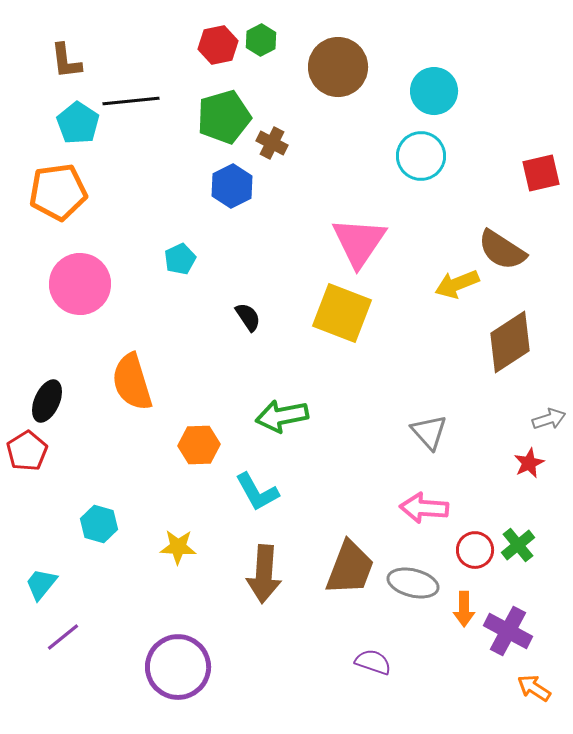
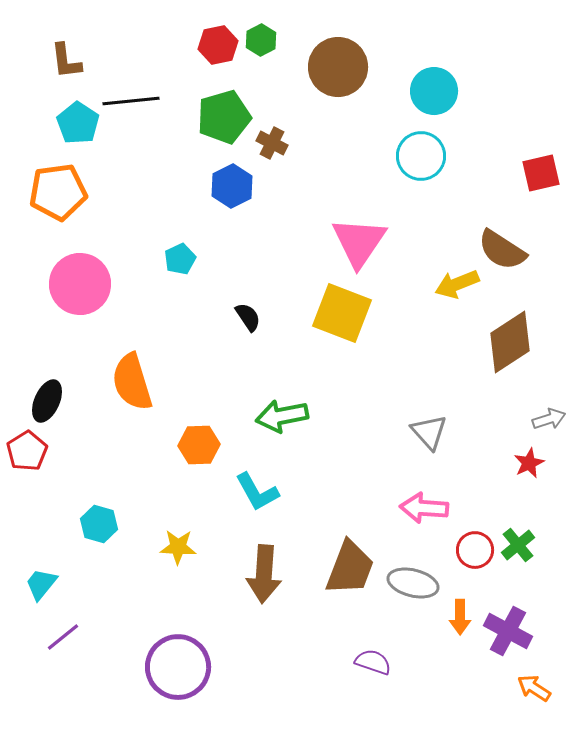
orange arrow at (464, 609): moved 4 px left, 8 px down
